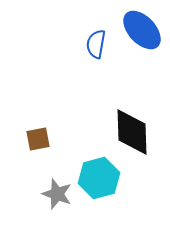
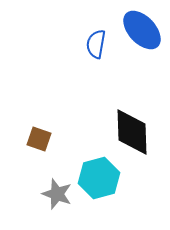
brown square: moved 1 px right; rotated 30 degrees clockwise
